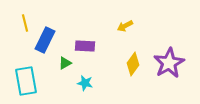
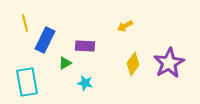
cyan rectangle: moved 1 px right, 1 px down
